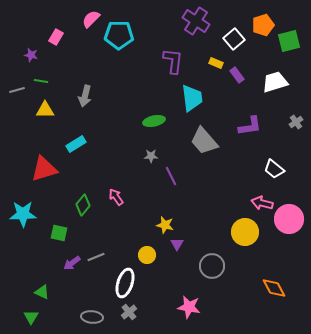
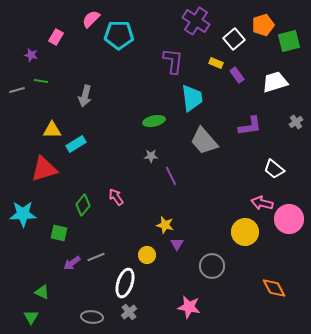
yellow triangle at (45, 110): moved 7 px right, 20 px down
